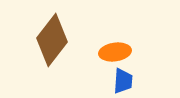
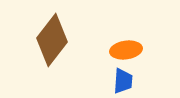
orange ellipse: moved 11 px right, 2 px up
